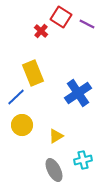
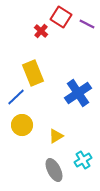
cyan cross: rotated 18 degrees counterclockwise
